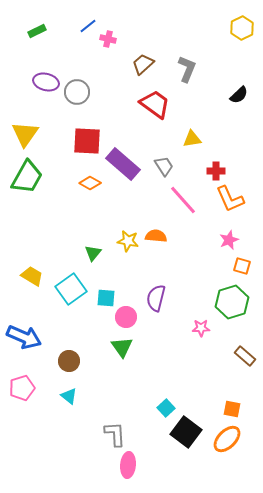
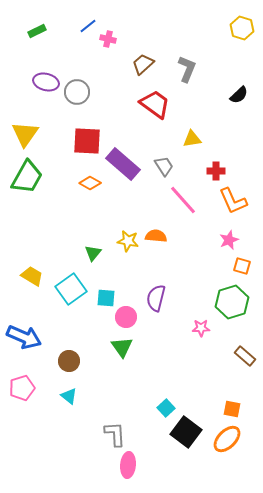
yellow hexagon at (242, 28): rotated 15 degrees counterclockwise
orange L-shape at (230, 199): moved 3 px right, 2 px down
